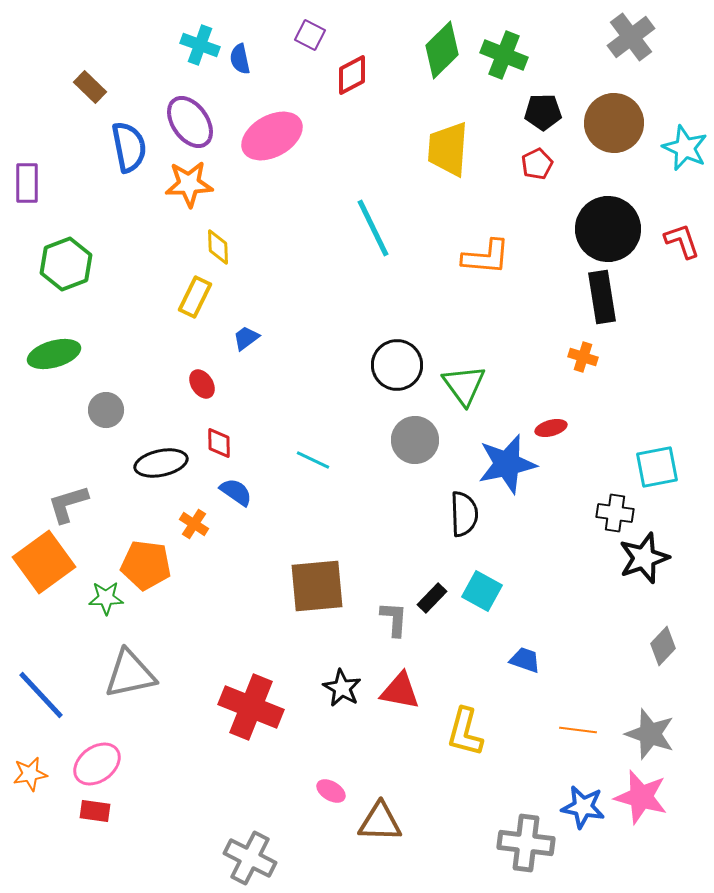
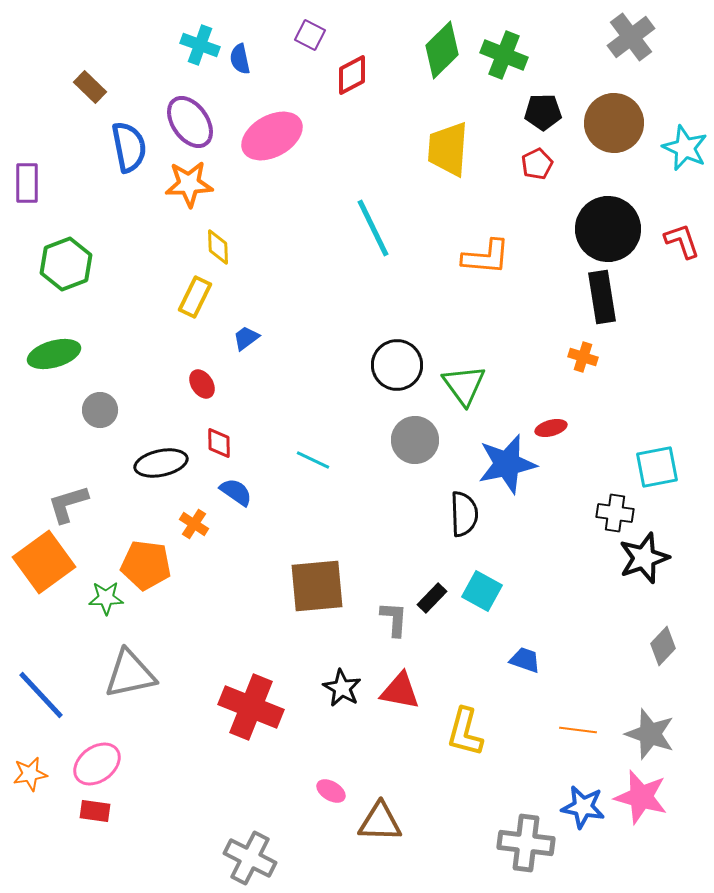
gray circle at (106, 410): moved 6 px left
